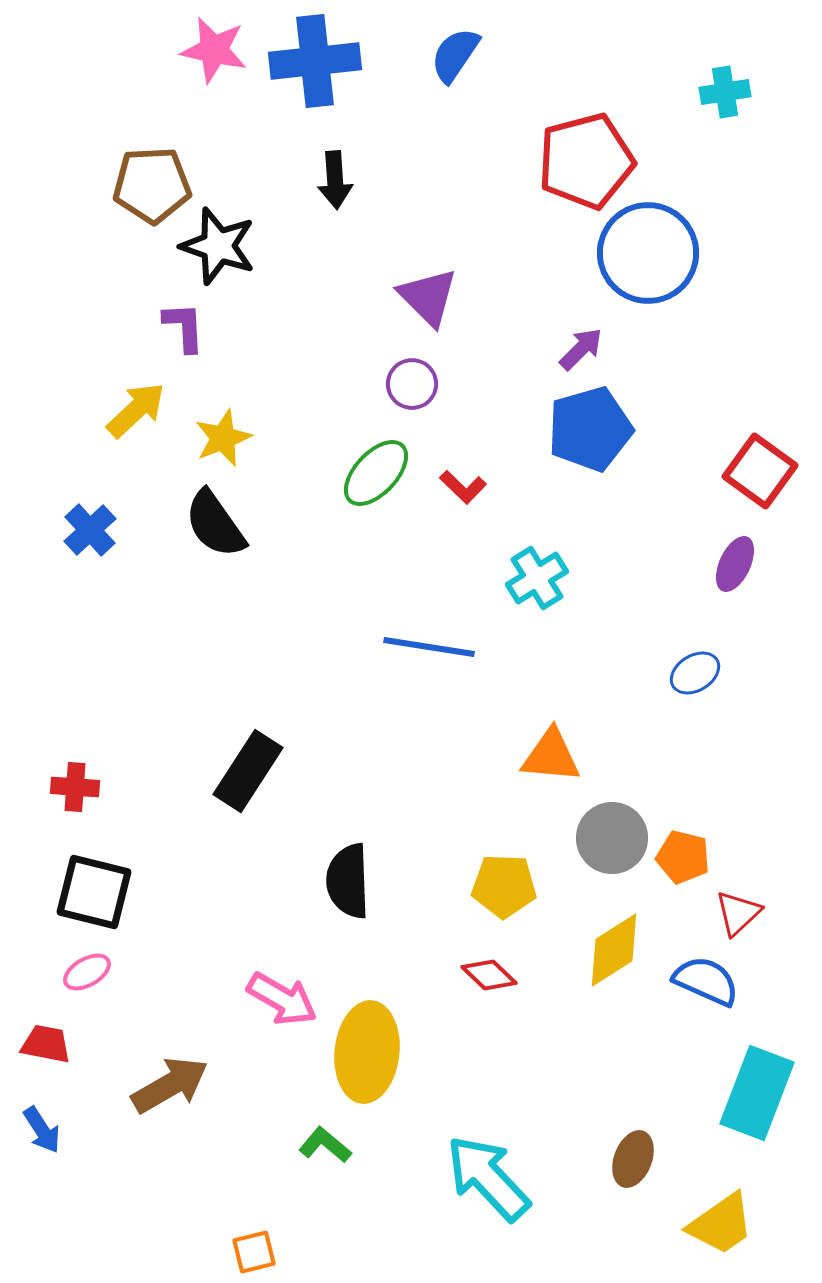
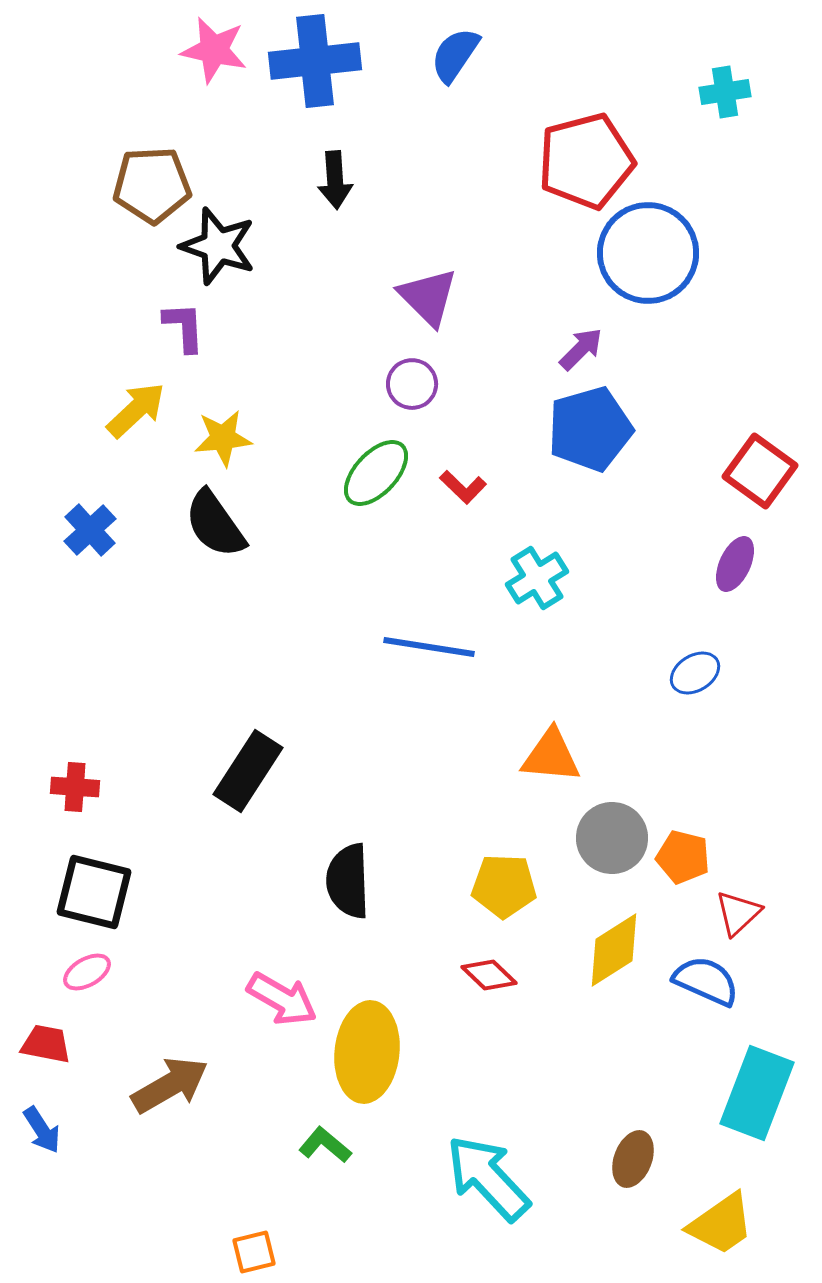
yellow star at (223, 438): rotated 16 degrees clockwise
